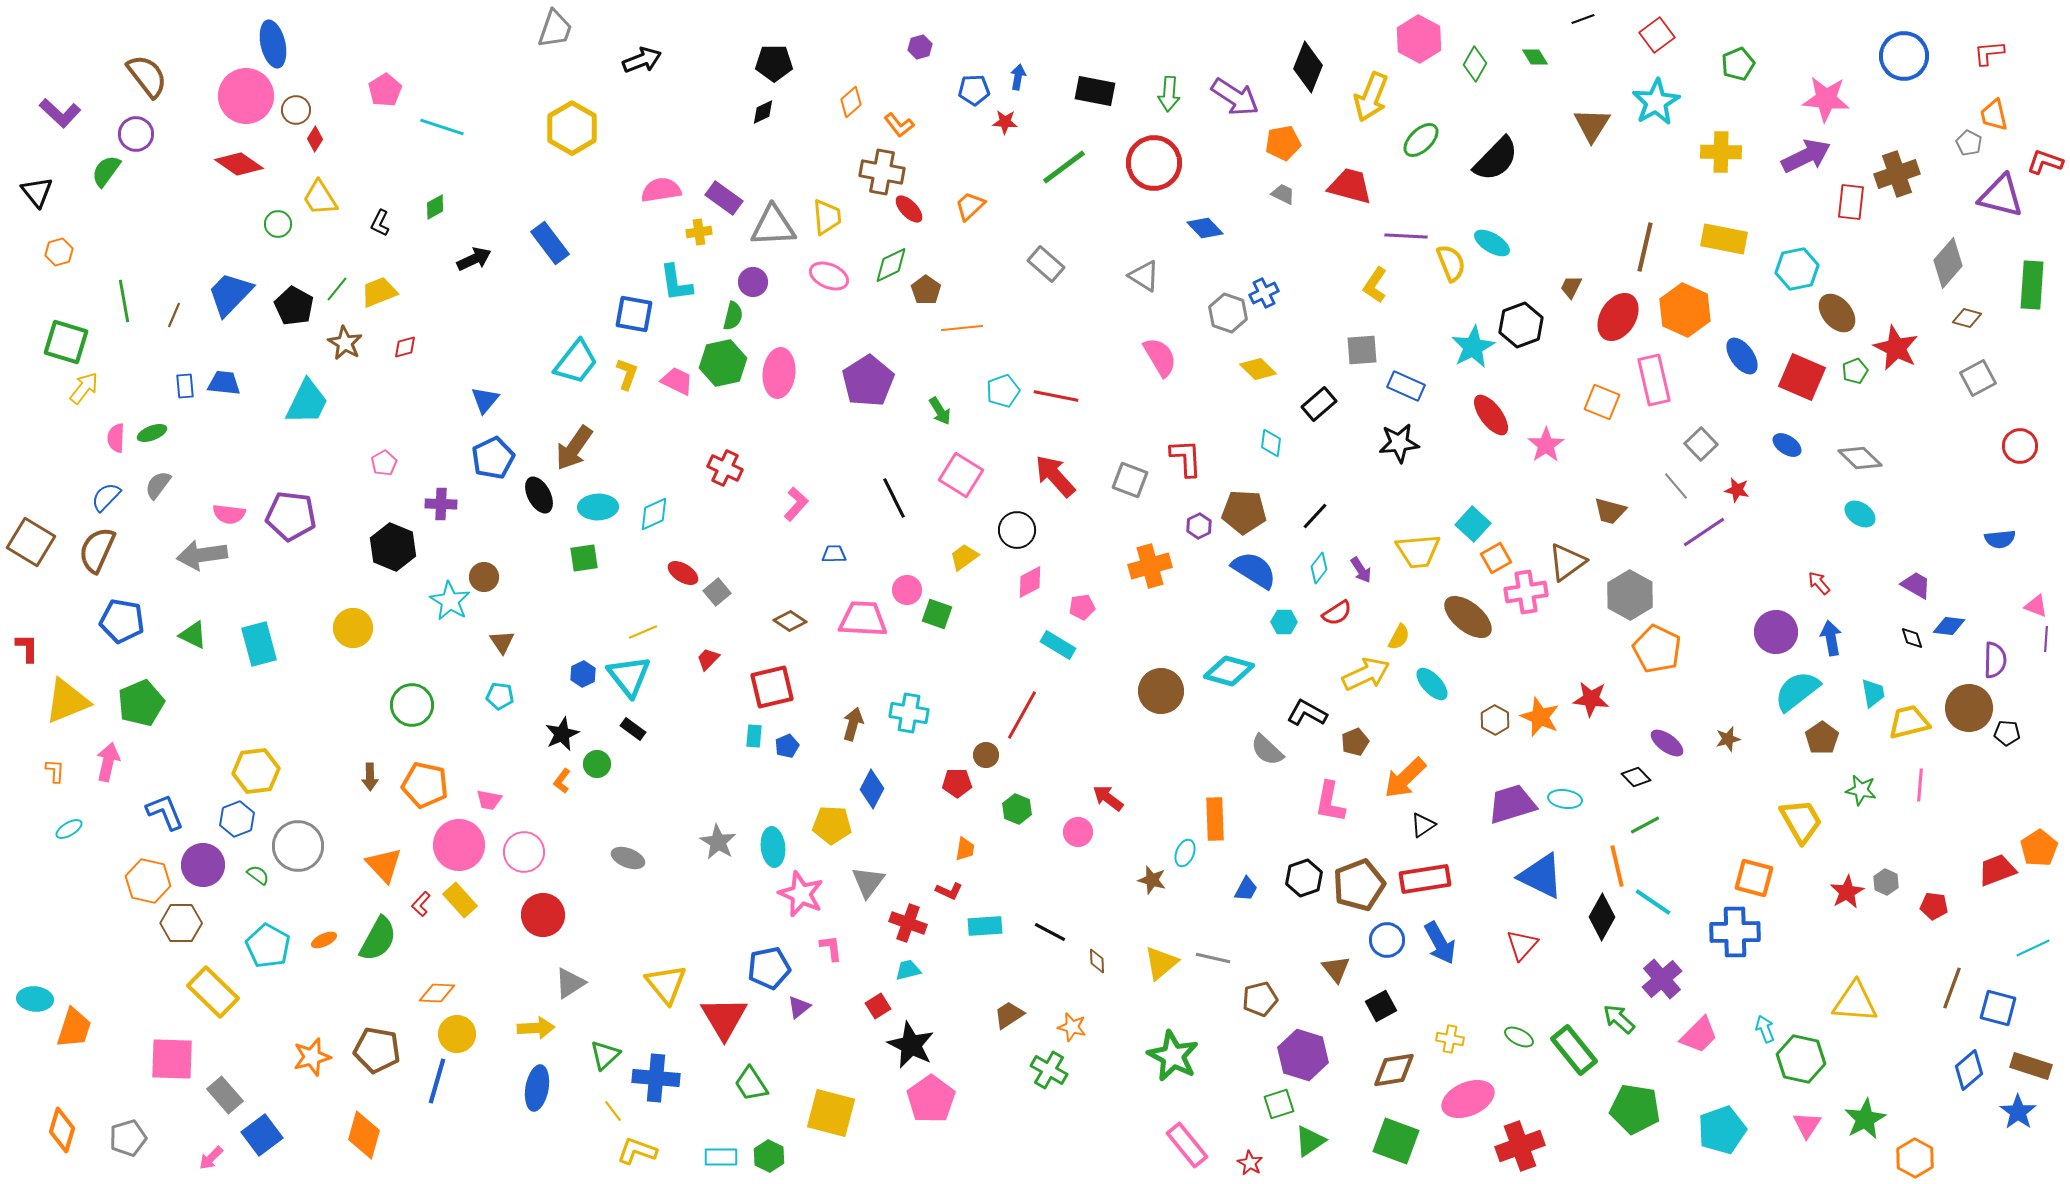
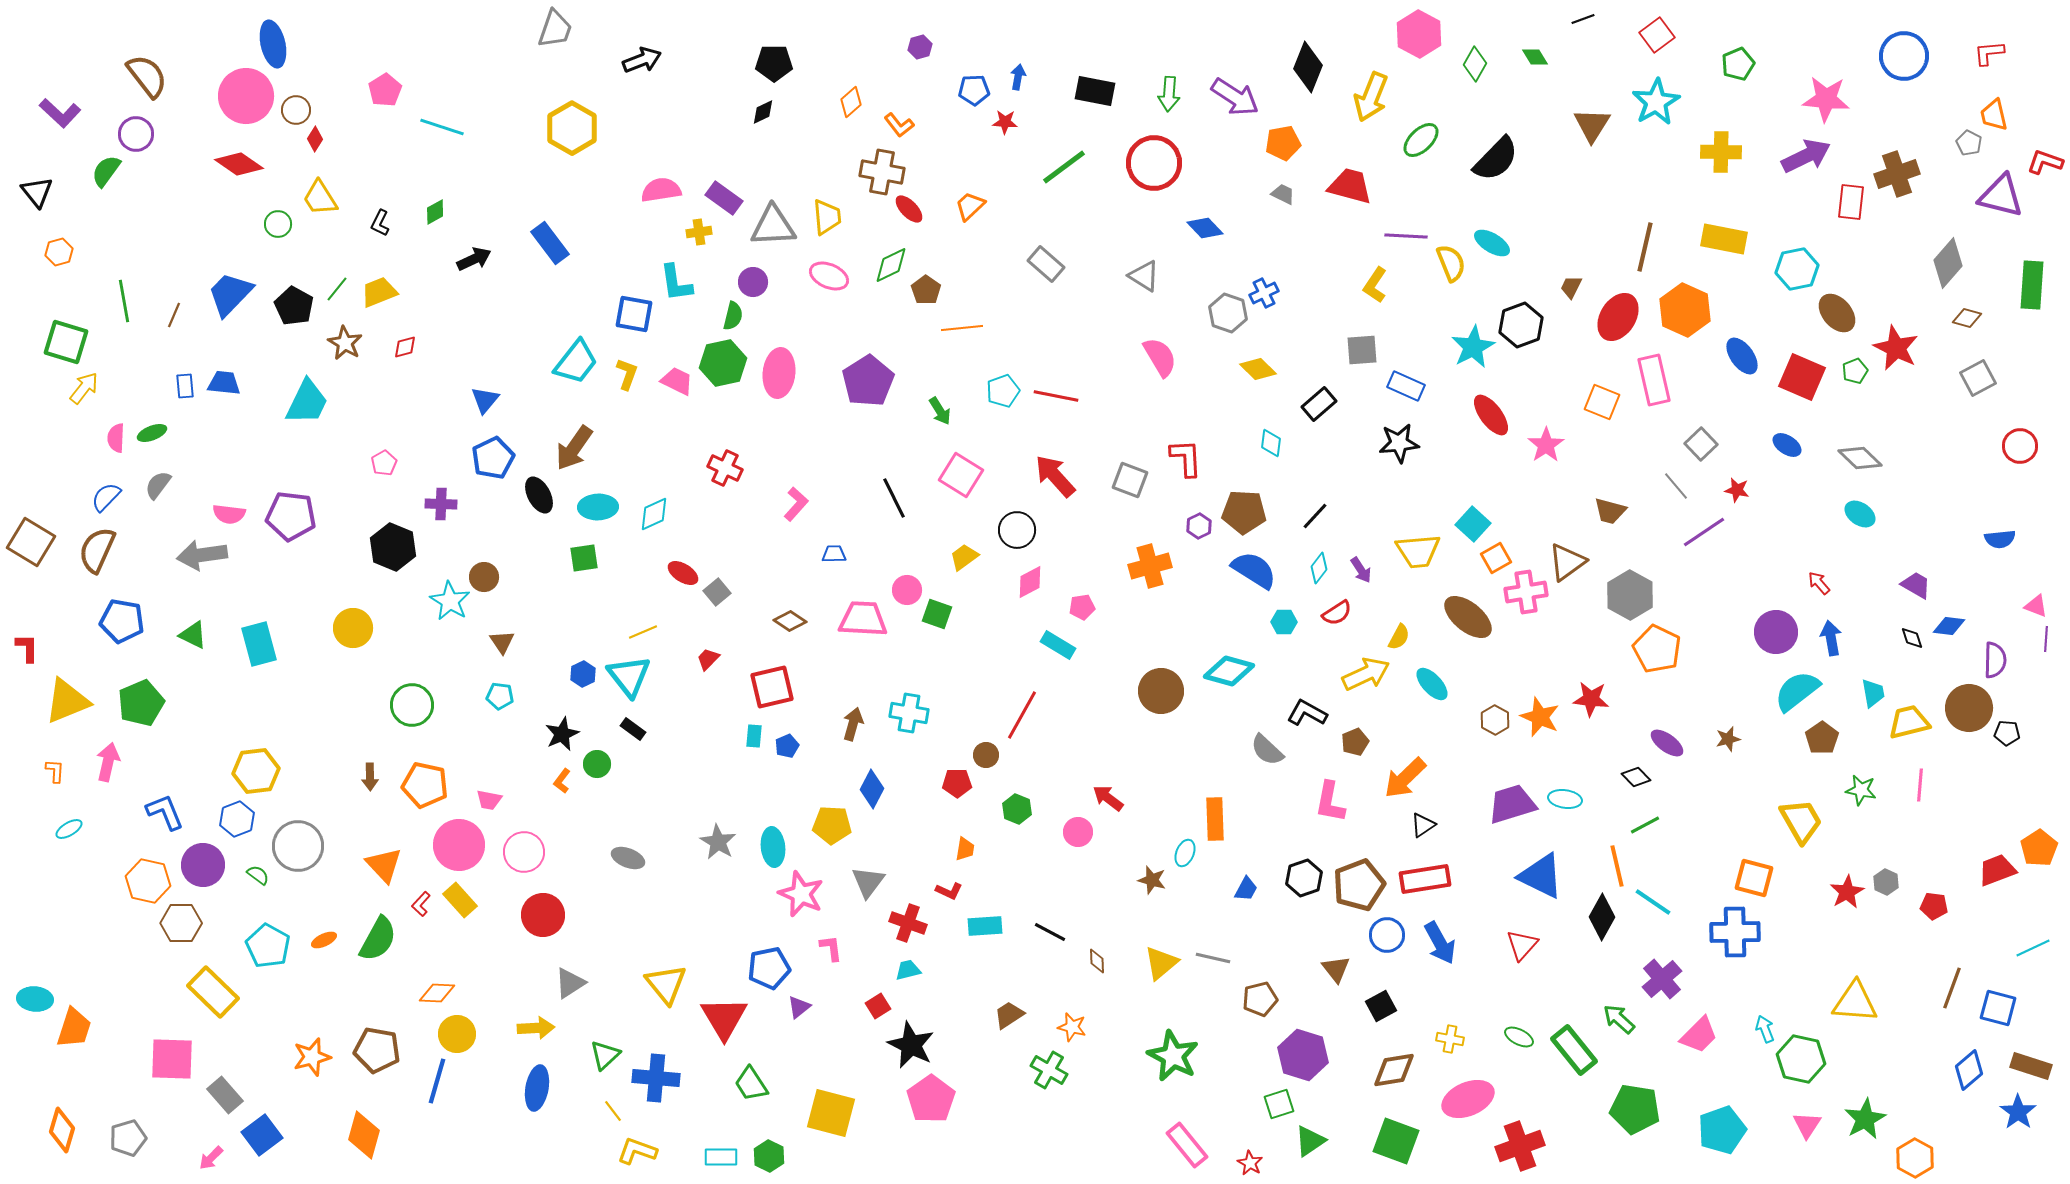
pink hexagon at (1419, 39): moved 5 px up
green diamond at (435, 207): moved 5 px down
blue circle at (1387, 940): moved 5 px up
